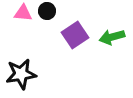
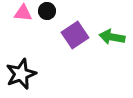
green arrow: rotated 25 degrees clockwise
black star: rotated 12 degrees counterclockwise
